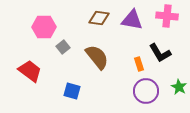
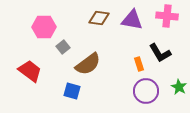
brown semicircle: moved 9 px left, 7 px down; rotated 92 degrees clockwise
